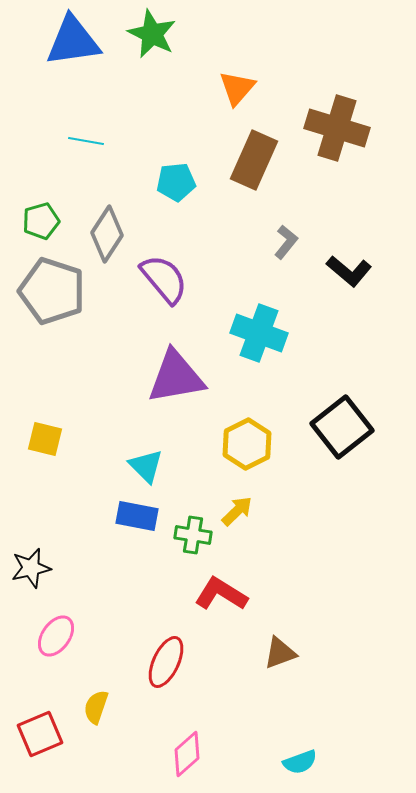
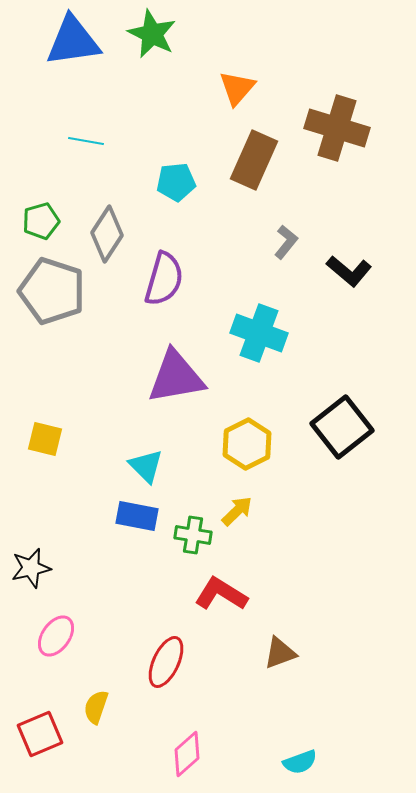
purple semicircle: rotated 56 degrees clockwise
